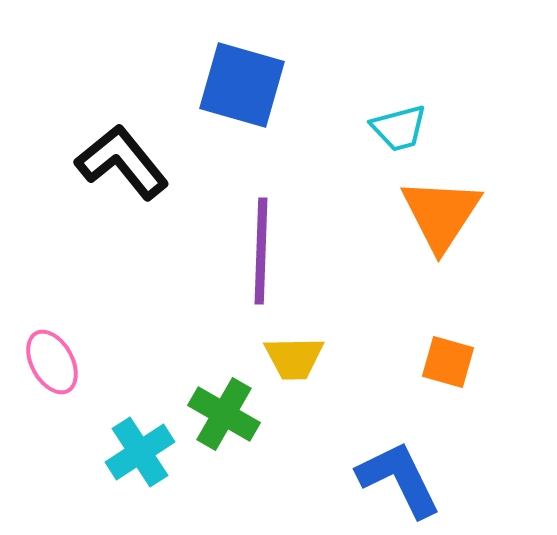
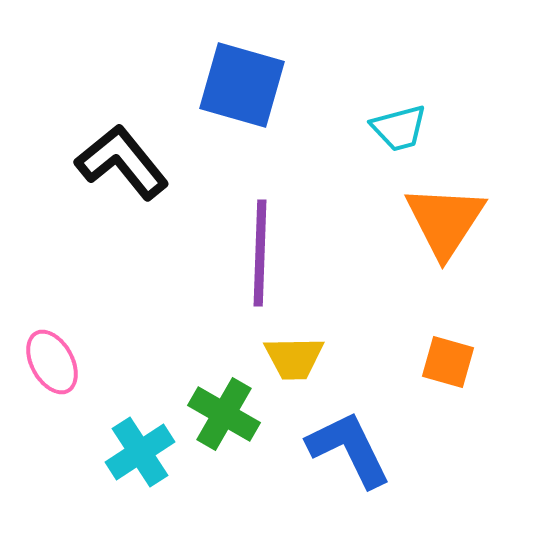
orange triangle: moved 4 px right, 7 px down
purple line: moved 1 px left, 2 px down
blue L-shape: moved 50 px left, 30 px up
